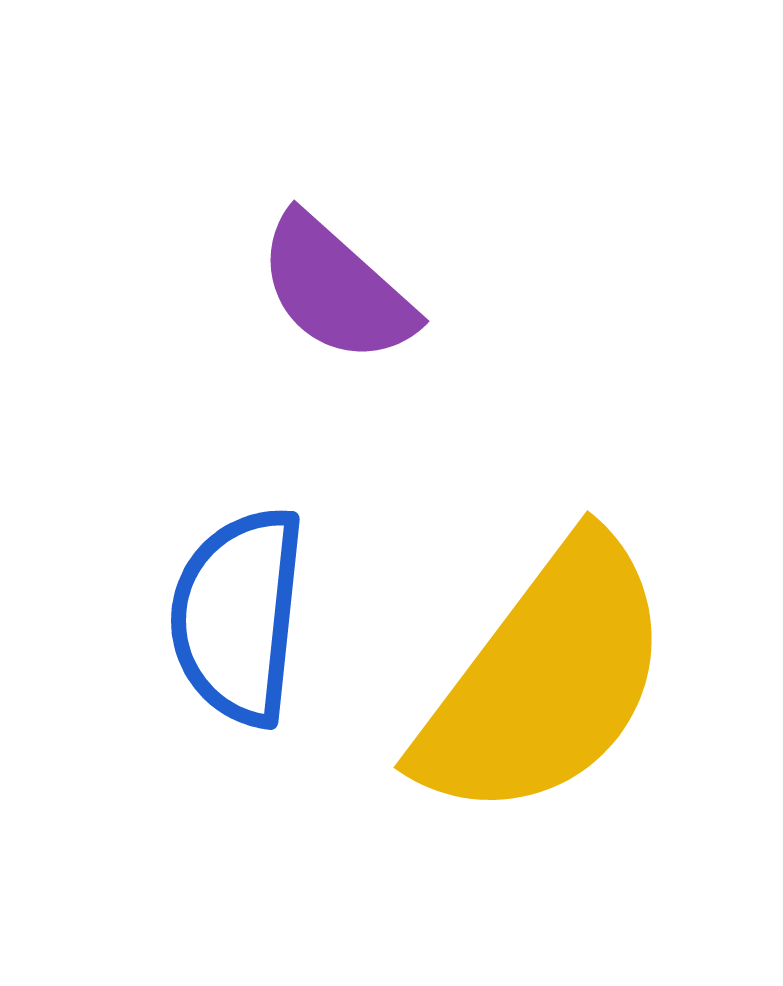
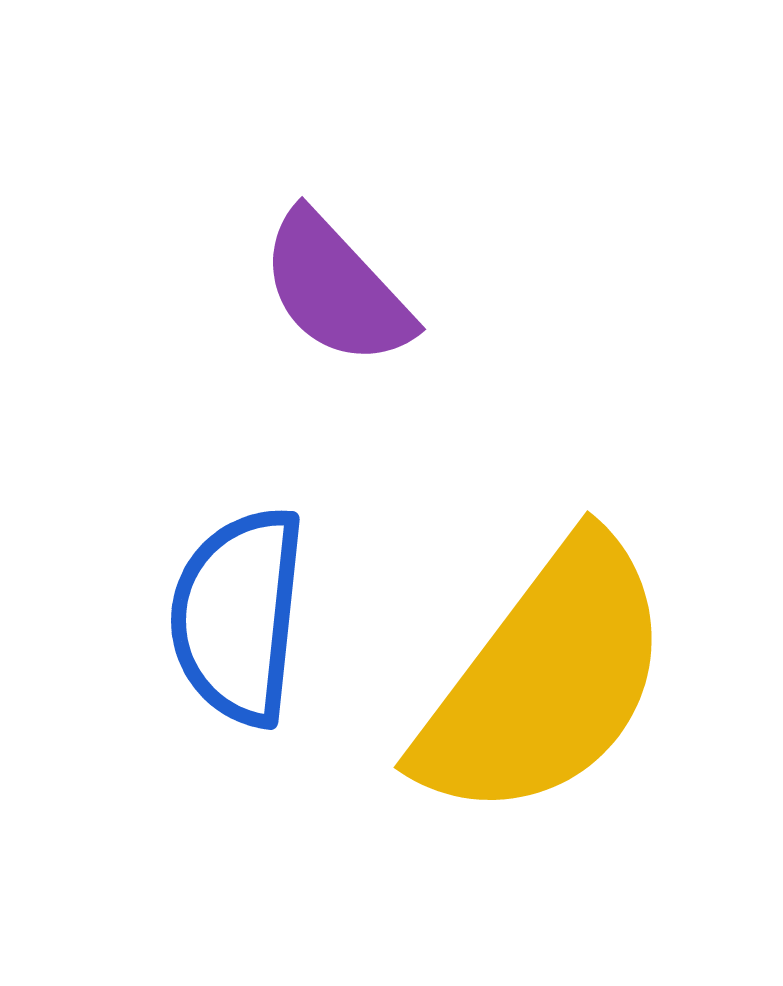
purple semicircle: rotated 5 degrees clockwise
